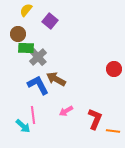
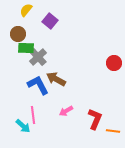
red circle: moved 6 px up
